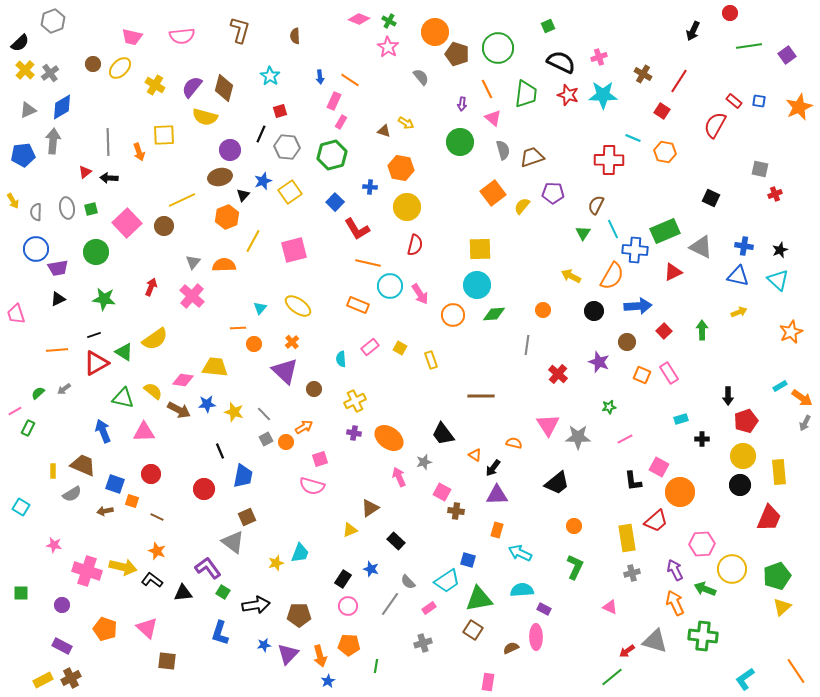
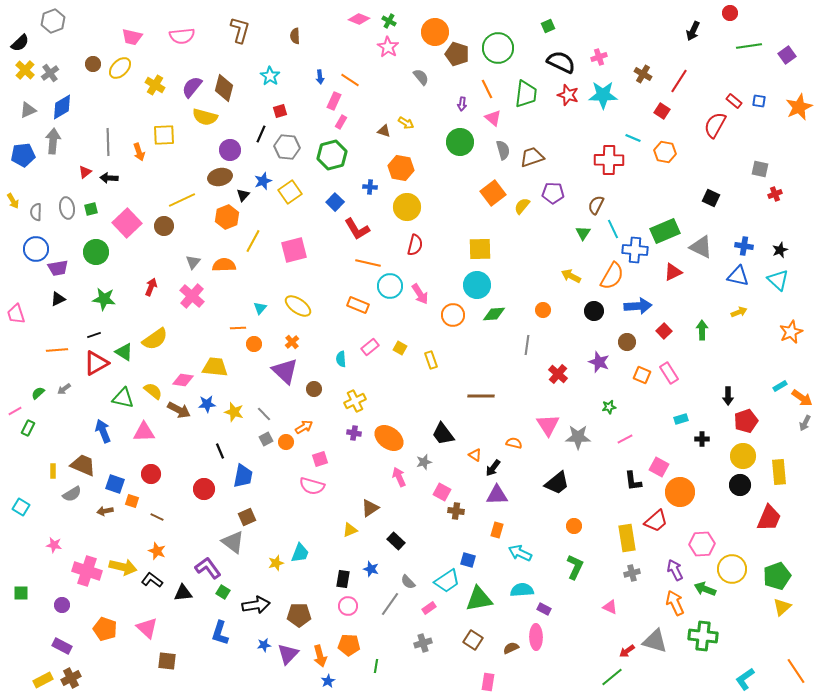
black rectangle at (343, 579): rotated 24 degrees counterclockwise
brown square at (473, 630): moved 10 px down
